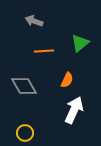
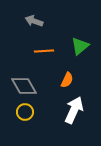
green triangle: moved 3 px down
yellow circle: moved 21 px up
